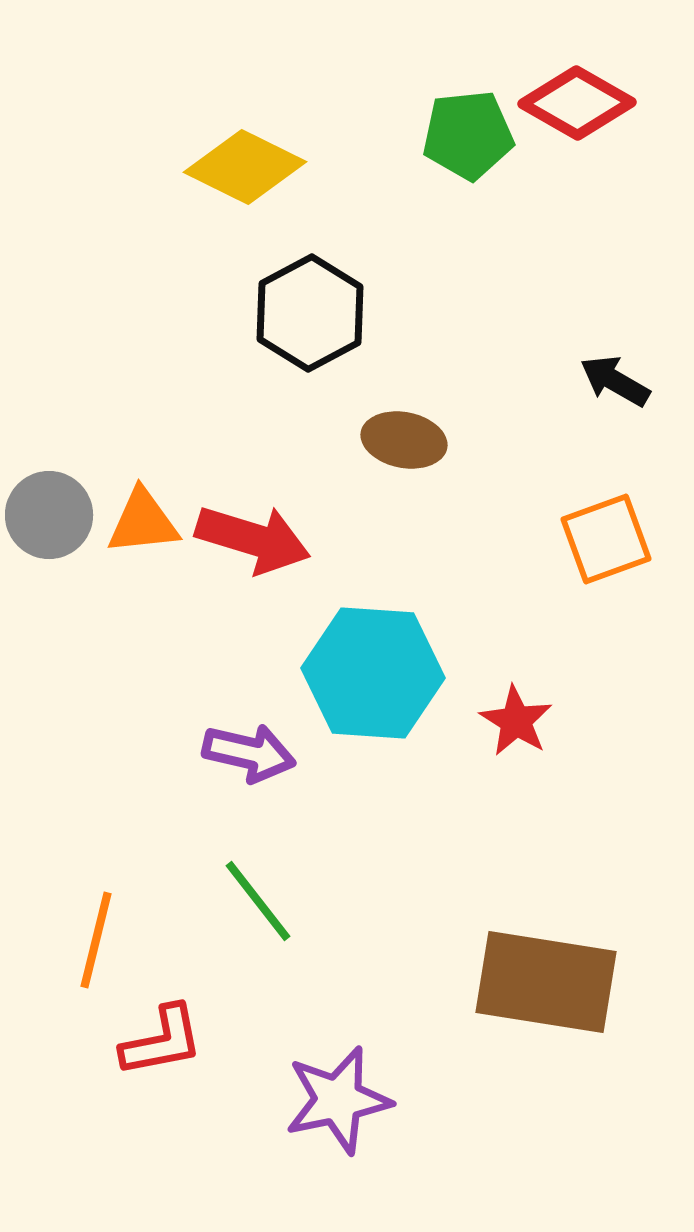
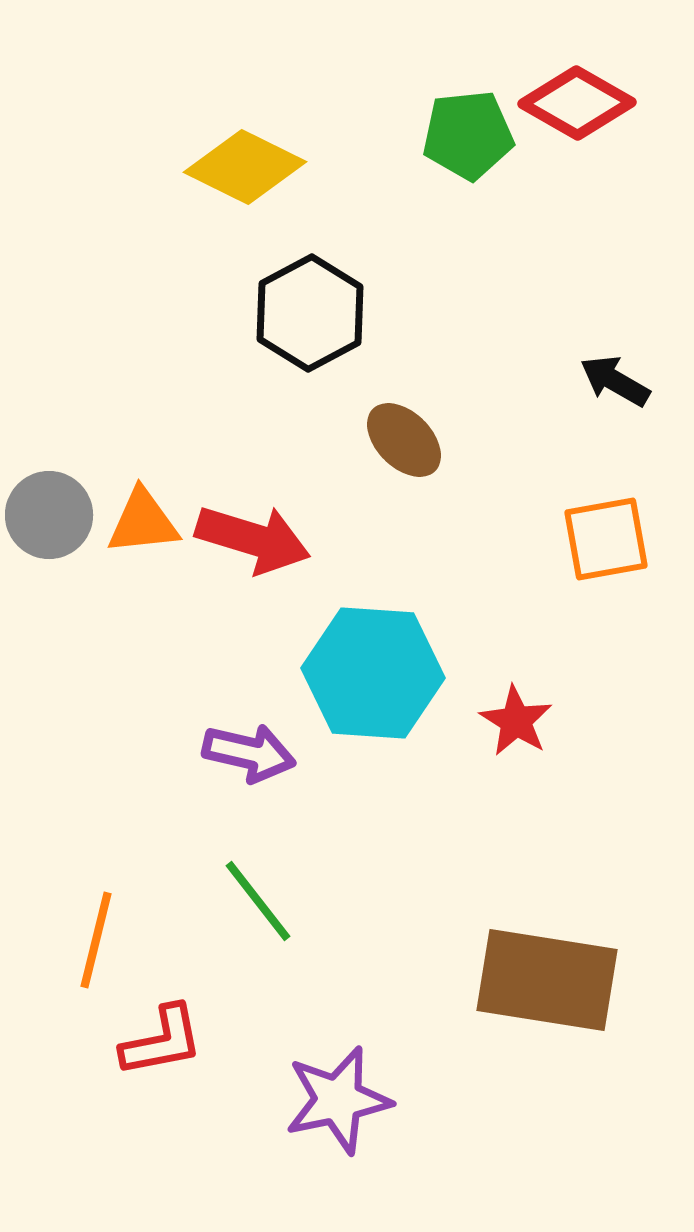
brown ellipse: rotated 34 degrees clockwise
orange square: rotated 10 degrees clockwise
brown rectangle: moved 1 px right, 2 px up
